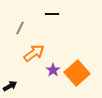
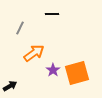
orange square: rotated 25 degrees clockwise
